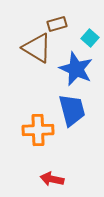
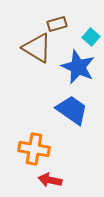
cyan square: moved 1 px right, 1 px up
blue star: moved 2 px right, 2 px up
blue trapezoid: rotated 40 degrees counterclockwise
orange cross: moved 4 px left, 19 px down; rotated 12 degrees clockwise
red arrow: moved 2 px left, 1 px down
